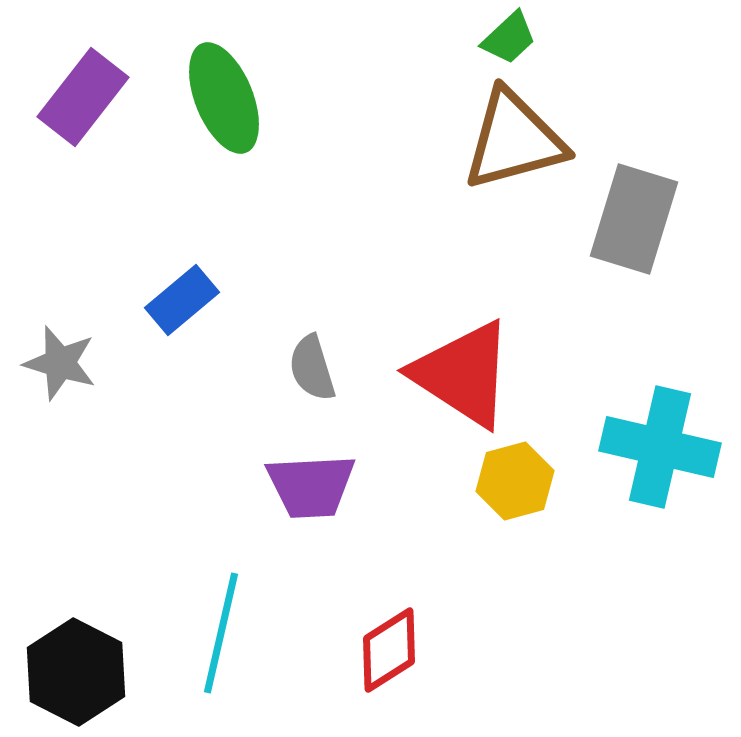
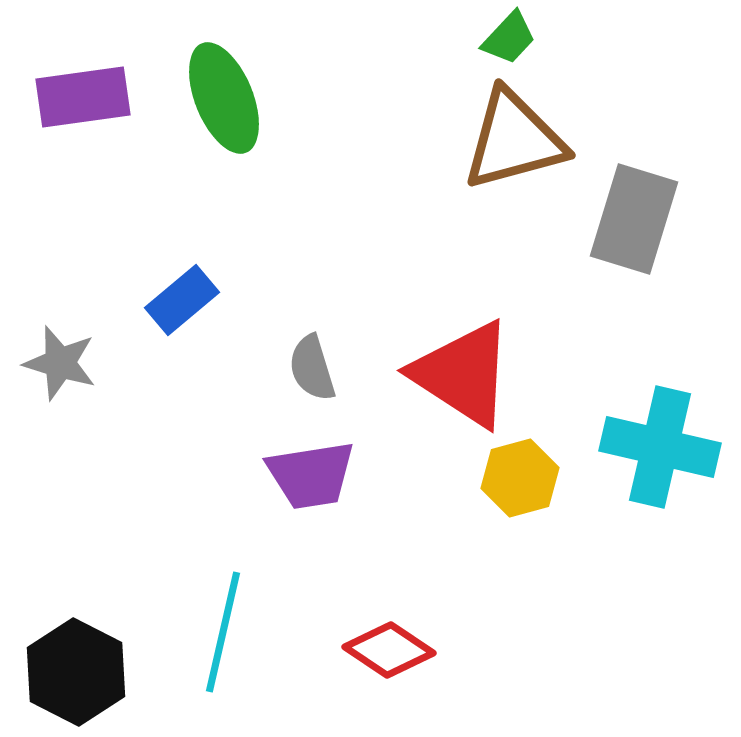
green trapezoid: rotated 4 degrees counterclockwise
purple rectangle: rotated 44 degrees clockwise
yellow hexagon: moved 5 px right, 3 px up
purple trapezoid: moved 11 px up; rotated 6 degrees counterclockwise
cyan line: moved 2 px right, 1 px up
red diamond: rotated 66 degrees clockwise
